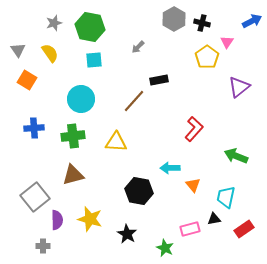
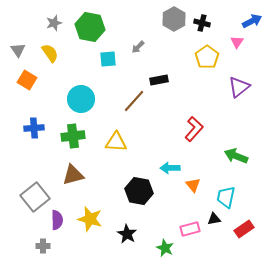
pink triangle: moved 10 px right
cyan square: moved 14 px right, 1 px up
